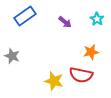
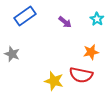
gray star: moved 2 px up
